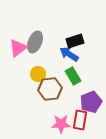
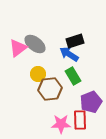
gray ellipse: moved 2 px down; rotated 75 degrees counterclockwise
red rectangle: rotated 12 degrees counterclockwise
